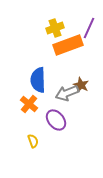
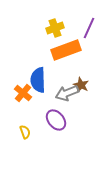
orange rectangle: moved 2 px left, 5 px down
orange cross: moved 6 px left, 11 px up
yellow semicircle: moved 8 px left, 9 px up
